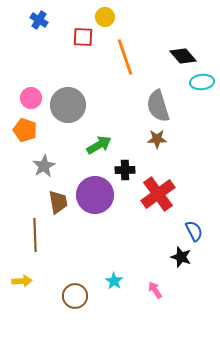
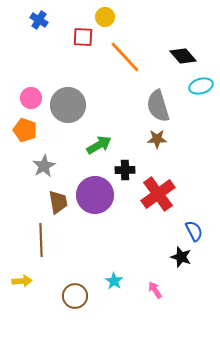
orange line: rotated 24 degrees counterclockwise
cyan ellipse: moved 1 px left, 4 px down; rotated 10 degrees counterclockwise
brown line: moved 6 px right, 5 px down
